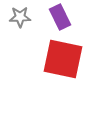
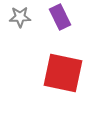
red square: moved 14 px down
